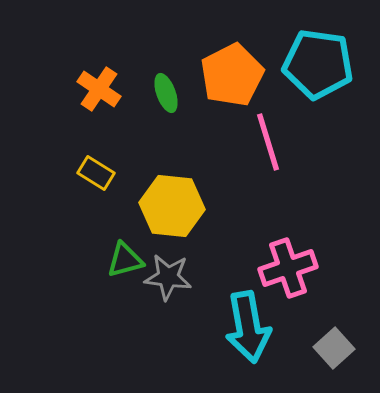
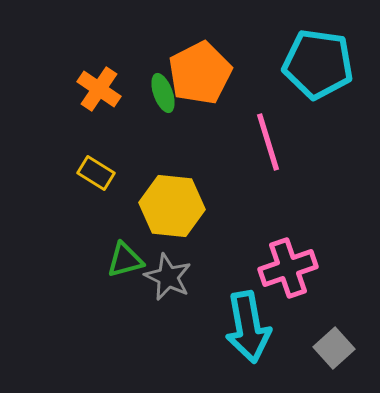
orange pentagon: moved 32 px left, 2 px up
green ellipse: moved 3 px left
gray star: rotated 18 degrees clockwise
